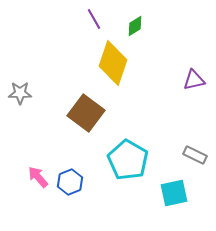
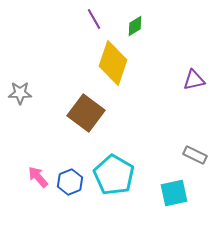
cyan pentagon: moved 14 px left, 15 px down
